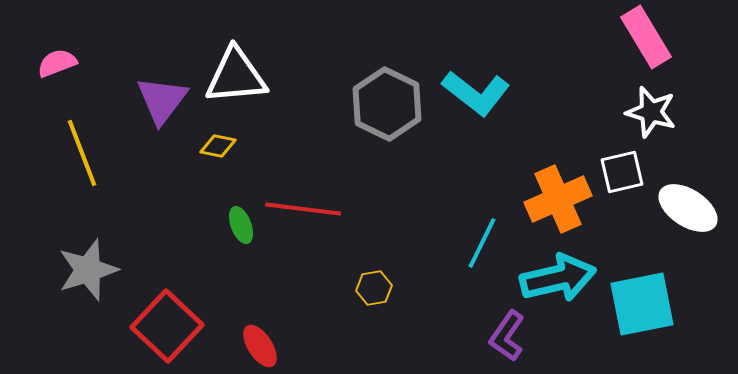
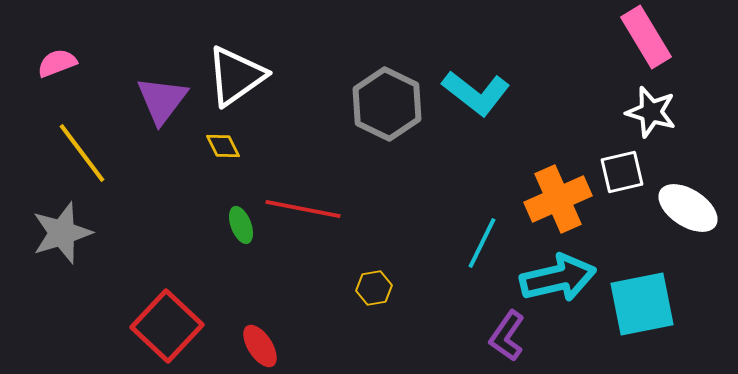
white triangle: rotated 30 degrees counterclockwise
yellow diamond: moved 5 px right; rotated 51 degrees clockwise
yellow line: rotated 16 degrees counterclockwise
red line: rotated 4 degrees clockwise
gray star: moved 26 px left, 37 px up
